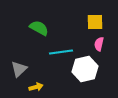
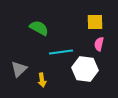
white hexagon: rotated 20 degrees clockwise
yellow arrow: moved 6 px right, 7 px up; rotated 96 degrees clockwise
